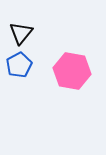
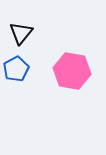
blue pentagon: moved 3 px left, 4 px down
